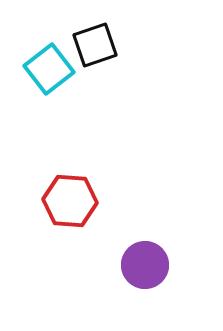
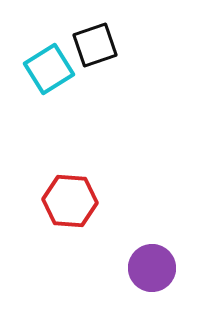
cyan square: rotated 6 degrees clockwise
purple circle: moved 7 px right, 3 px down
